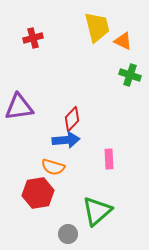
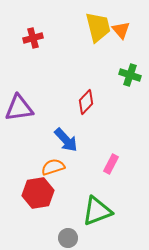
yellow trapezoid: moved 1 px right
orange triangle: moved 2 px left, 11 px up; rotated 24 degrees clockwise
purple triangle: moved 1 px down
red diamond: moved 14 px right, 17 px up
blue arrow: rotated 52 degrees clockwise
pink rectangle: moved 2 px right, 5 px down; rotated 30 degrees clockwise
orange semicircle: rotated 145 degrees clockwise
green triangle: rotated 20 degrees clockwise
gray circle: moved 4 px down
